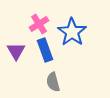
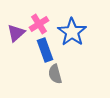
purple triangle: moved 18 px up; rotated 18 degrees clockwise
gray semicircle: moved 2 px right, 8 px up
